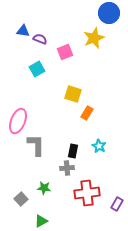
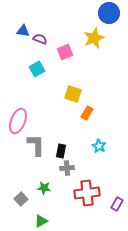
black rectangle: moved 12 px left
